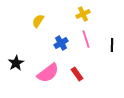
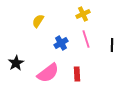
red rectangle: rotated 32 degrees clockwise
